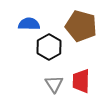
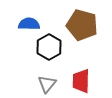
brown pentagon: moved 1 px right, 1 px up
gray triangle: moved 7 px left; rotated 12 degrees clockwise
